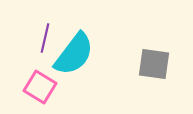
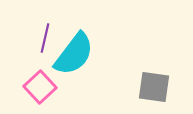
gray square: moved 23 px down
pink square: rotated 16 degrees clockwise
